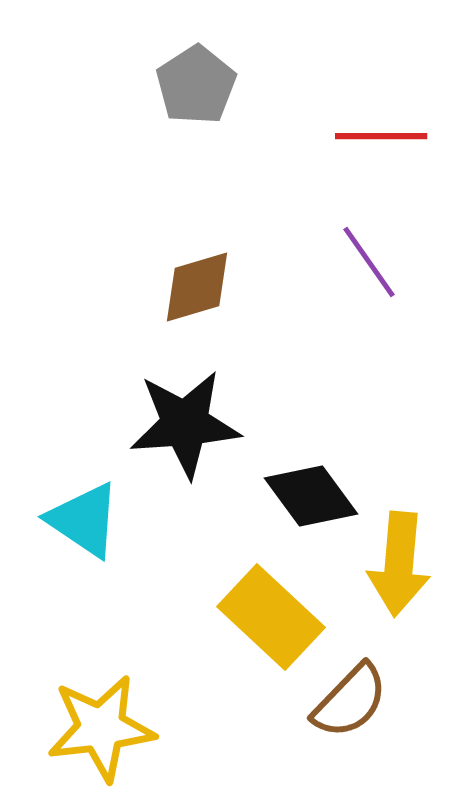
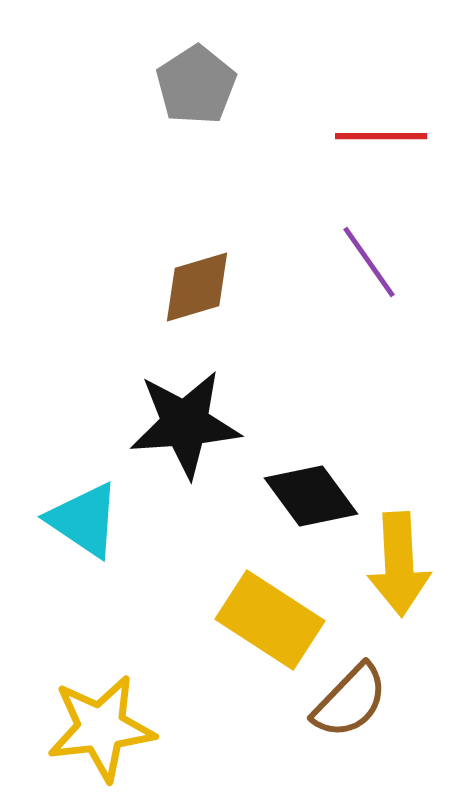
yellow arrow: rotated 8 degrees counterclockwise
yellow rectangle: moved 1 px left, 3 px down; rotated 10 degrees counterclockwise
